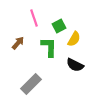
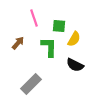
green square: rotated 32 degrees clockwise
